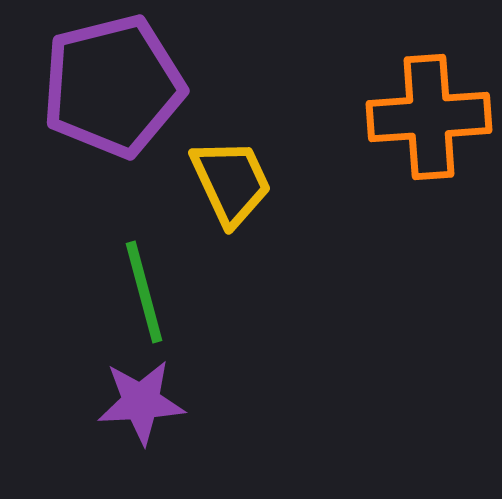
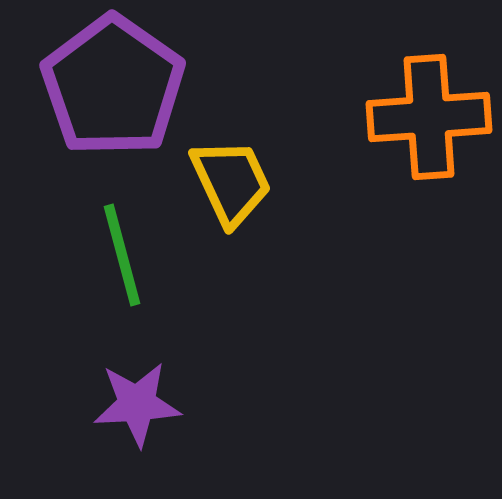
purple pentagon: rotated 23 degrees counterclockwise
green line: moved 22 px left, 37 px up
purple star: moved 4 px left, 2 px down
